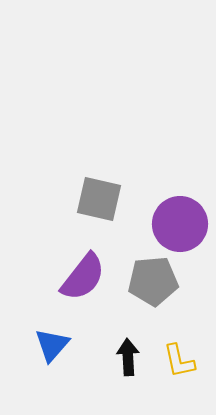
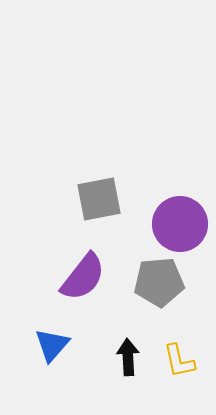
gray square: rotated 24 degrees counterclockwise
gray pentagon: moved 6 px right, 1 px down
